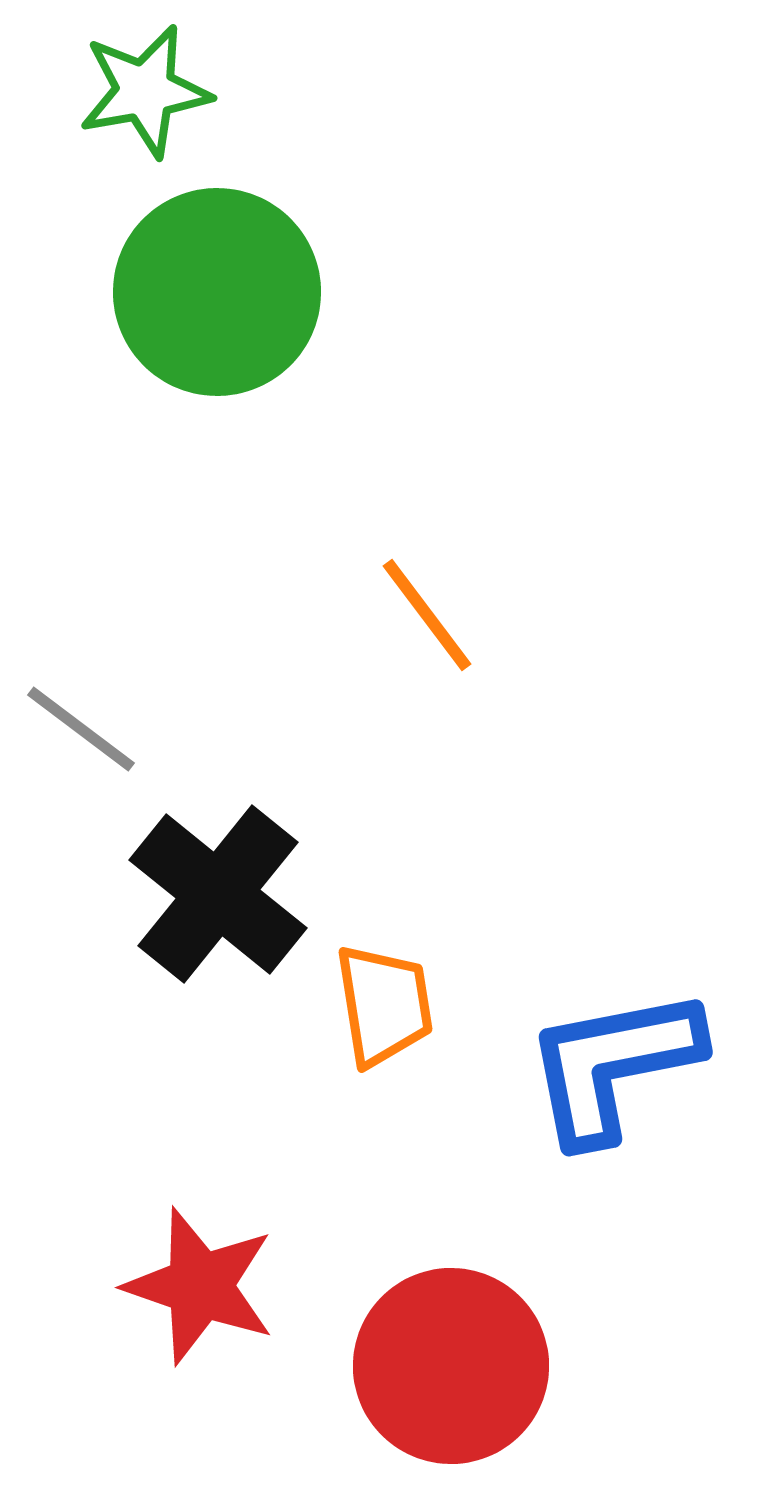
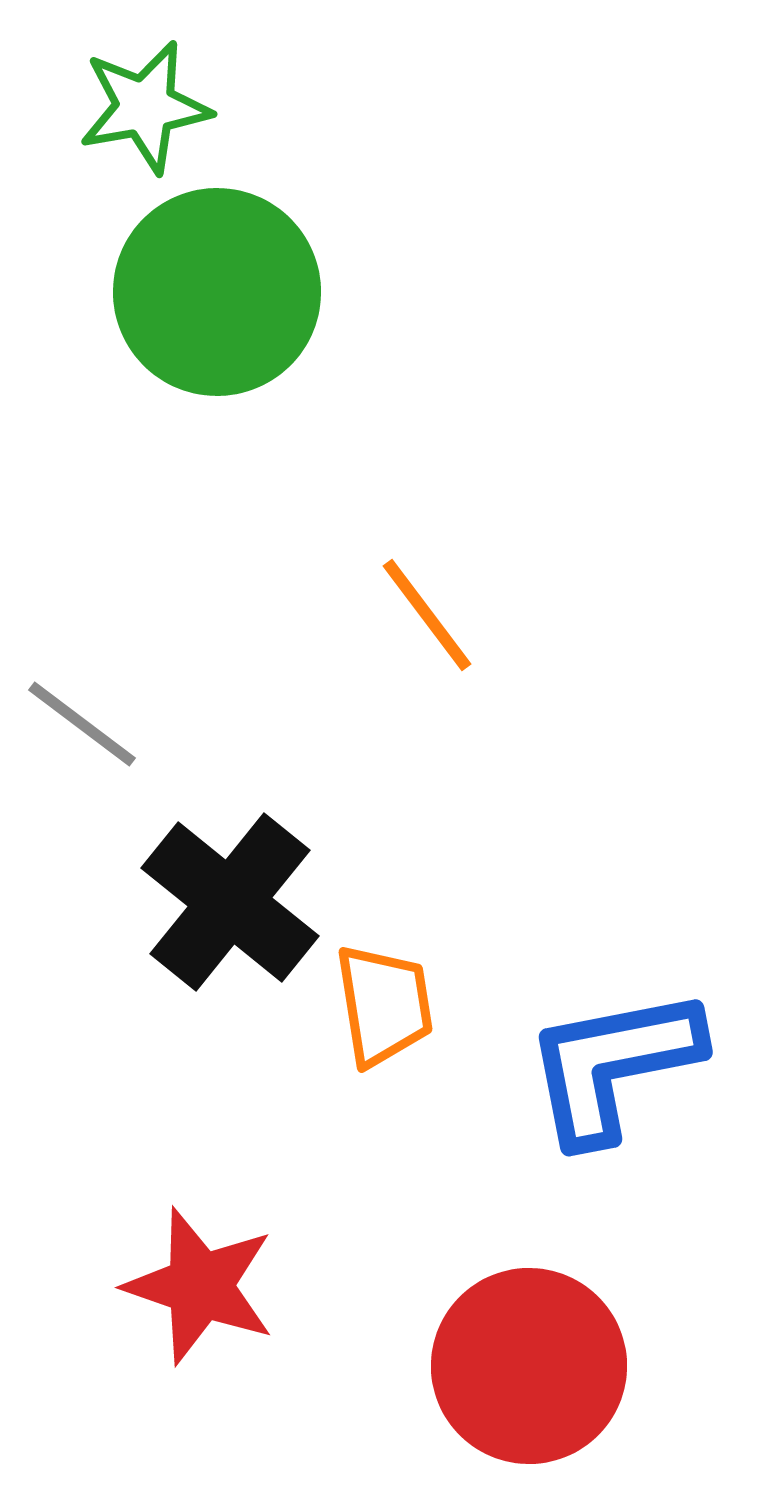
green star: moved 16 px down
gray line: moved 1 px right, 5 px up
black cross: moved 12 px right, 8 px down
red circle: moved 78 px right
